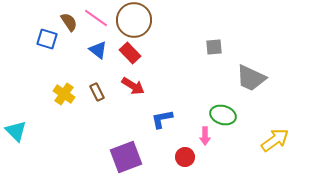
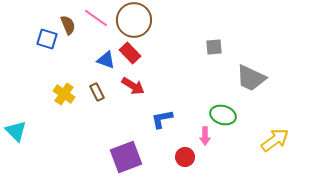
brown semicircle: moved 1 px left, 3 px down; rotated 12 degrees clockwise
blue triangle: moved 8 px right, 10 px down; rotated 18 degrees counterclockwise
